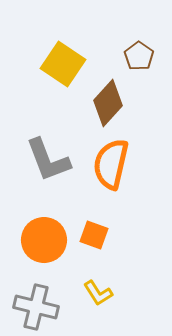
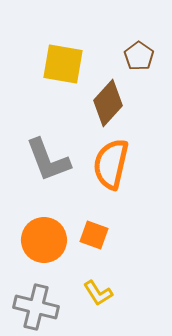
yellow square: rotated 24 degrees counterclockwise
